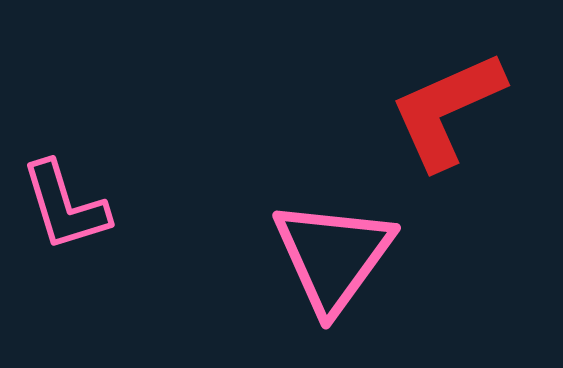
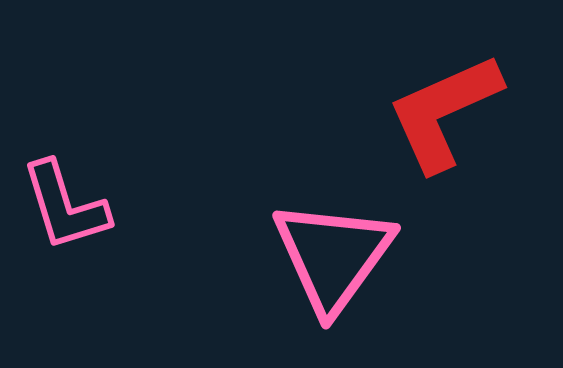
red L-shape: moved 3 px left, 2 px down
